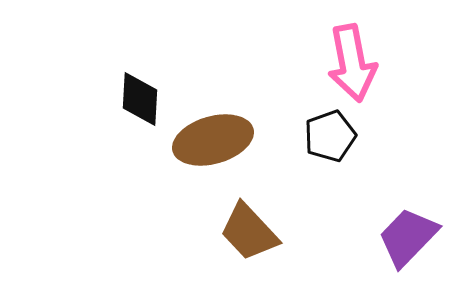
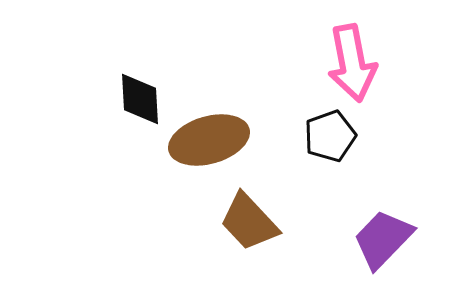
black diamond: rotated 6 degrees counterclockwise
brown ellipse: moved 4 px left
brown trapezoid: moved 10 px up
purple trapezoid: moved 25 px left, 2 px down
